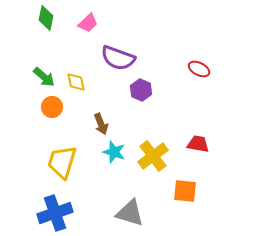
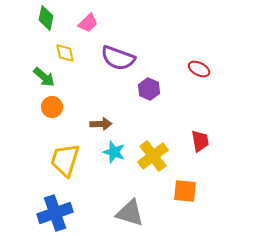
yellow diamond: moved 11 px left, 29 px up
purple hexagon: moved 8 px right, 1 px up
brown arrow: rotated 70 degrees counterclockwise
red trapezoid: moved 2 px right, 3 px up; rotated 70 degrees clockwise
yellow trapezoid: moved 3 px right, 2 px up
